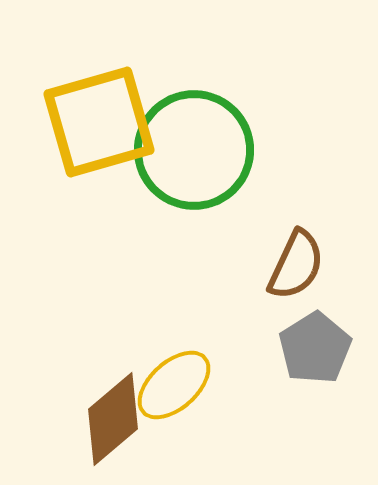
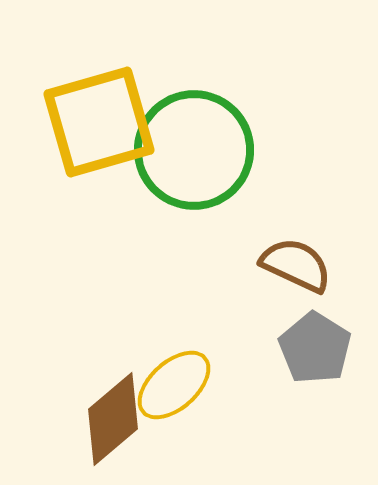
brown semicircle: rotated 90 degrees counterclockwise
gray pentagon: rotated 8 degrees counterclockwise
